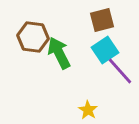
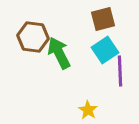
brown square: moved 1 px right, 1 px up
purple line: rotated 40 degrees clockwise
